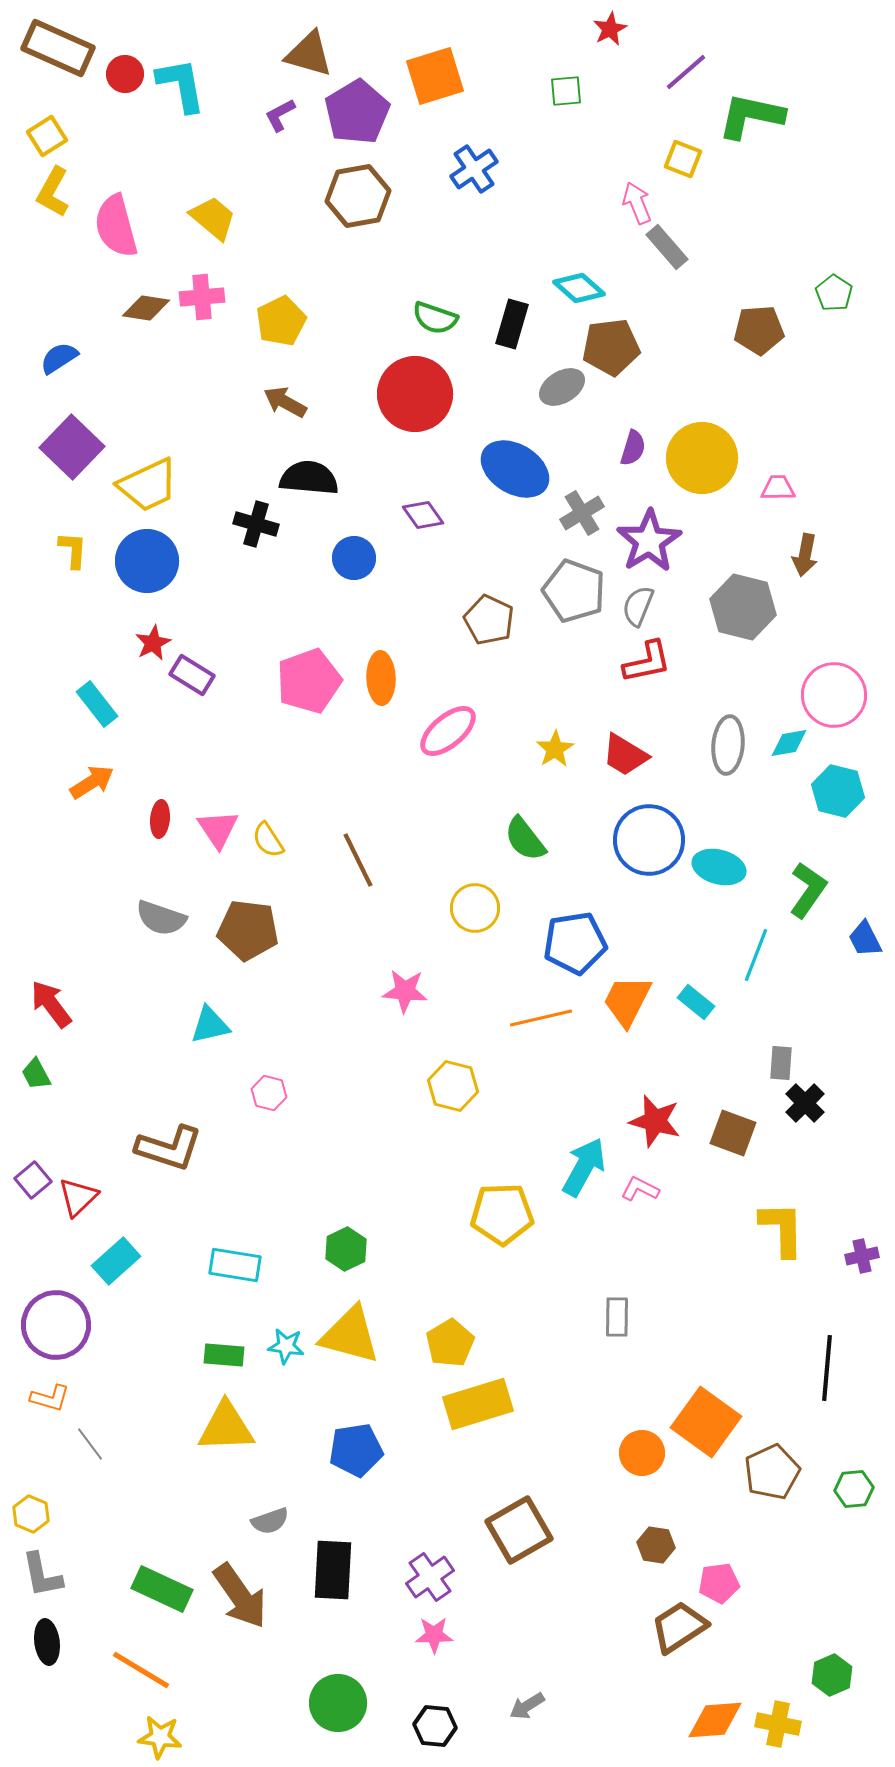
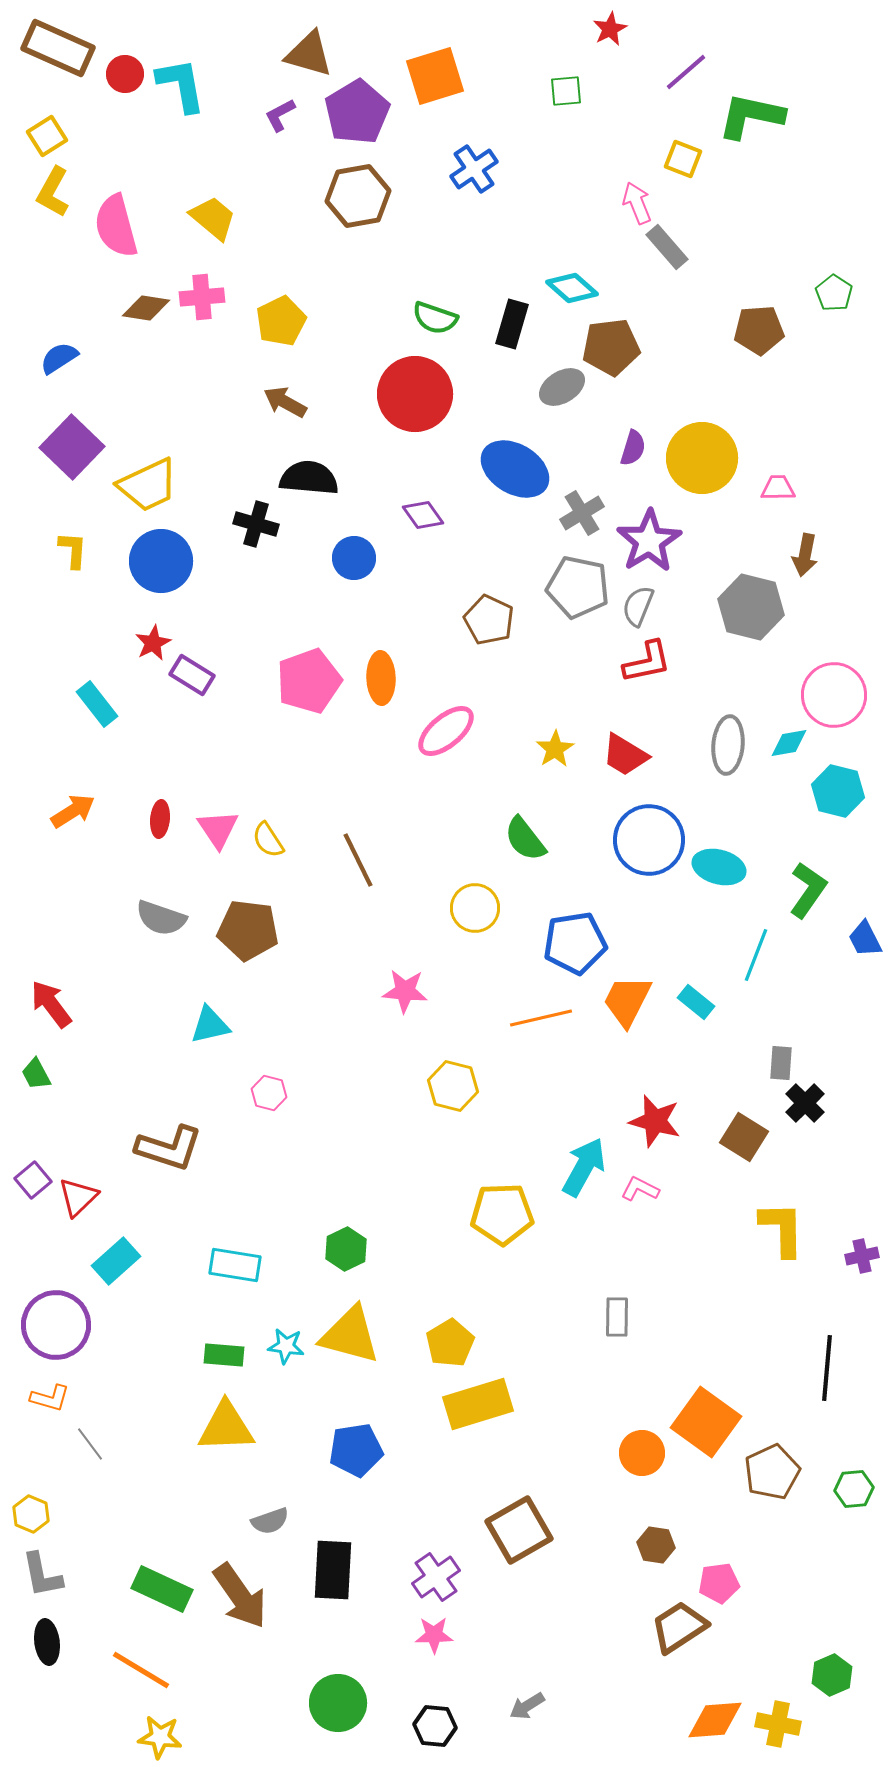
cyan diamond at (579, 288): moved 7 px left
blue circle at (147, 561): moved 14 px right
gray pentagon at (574, 591): moved 4 px right, 4 px up; rotated 8 degrees counterclockwise
gray hexagon at (743, 607): moved 8 px right
pink ellipse at (448, 731): moved 2 px left
orange arrow at (92, 782): moved 19 px left, 29 px down
brown square at (733, 1133): moved 11 px right, 4 px down; rotated 12 degrees clockwise
purple cross at (430, 1577): moved 6 px right
